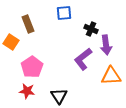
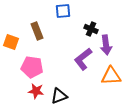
blue square: moved 1 px left, 2 px up
brown rectangle: moved 9 px right, 7 px down
orange square: rotated 14 degrees counterclockwise
pink pentagon: rotated 30 degrees counterclockwise
red star: moved 9 px right
black triangle: rotated 42 degrees clockwise
